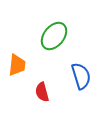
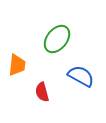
green ellipse: moved 3 px right, 3 px down
blue semicircle: rotated 44 degrees counterclockwise
